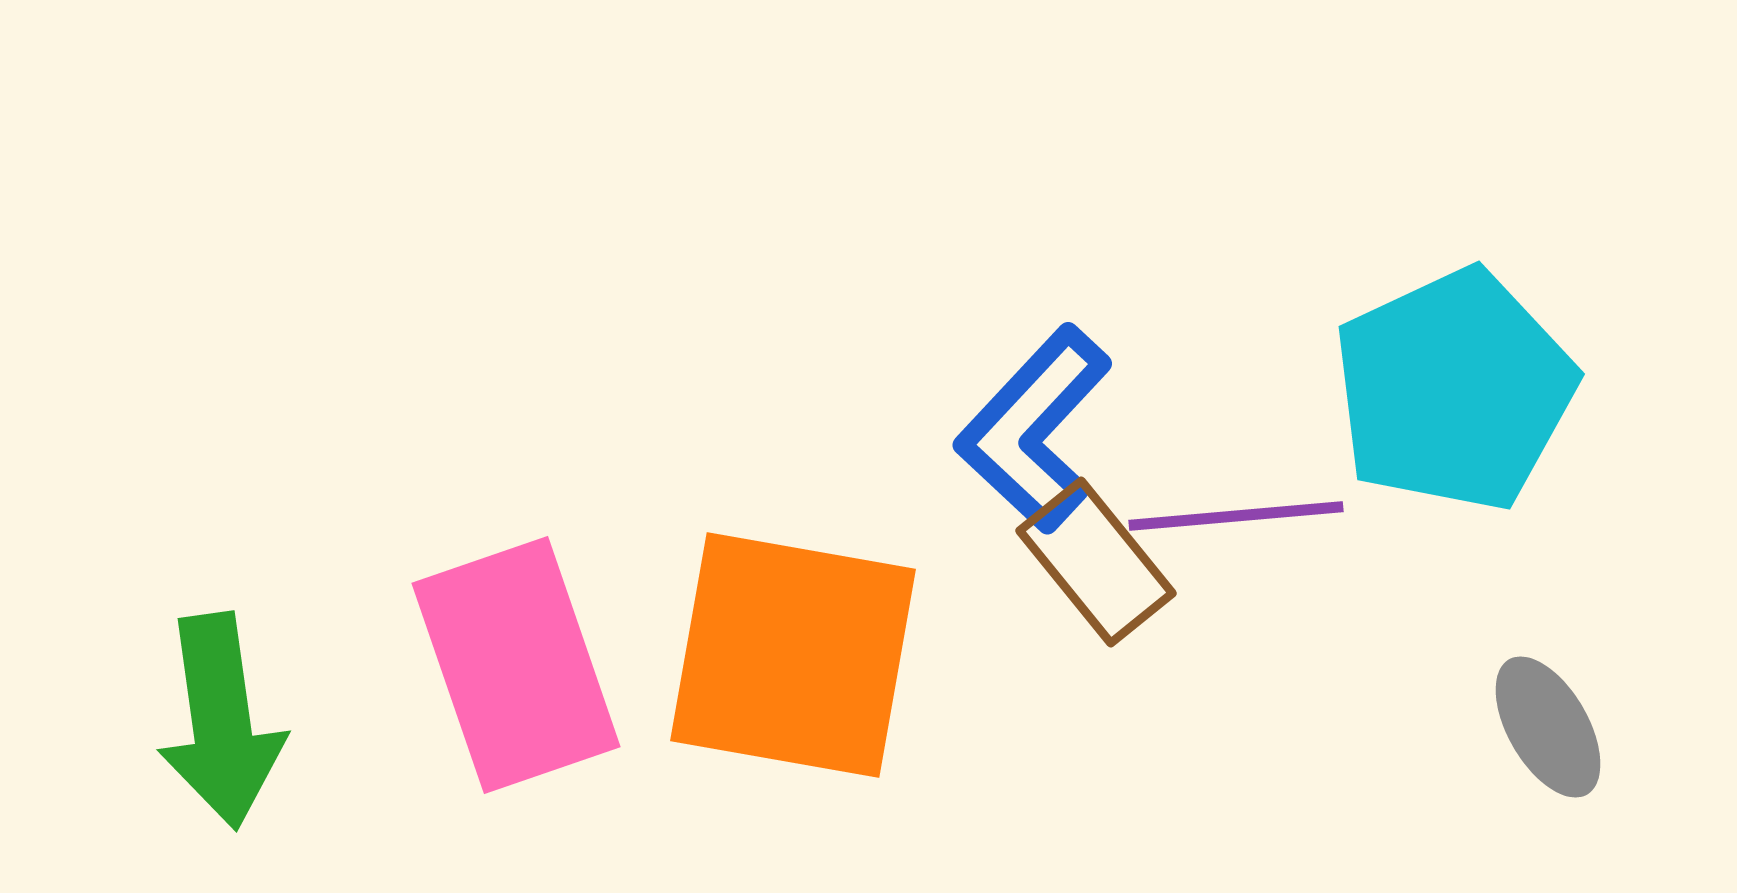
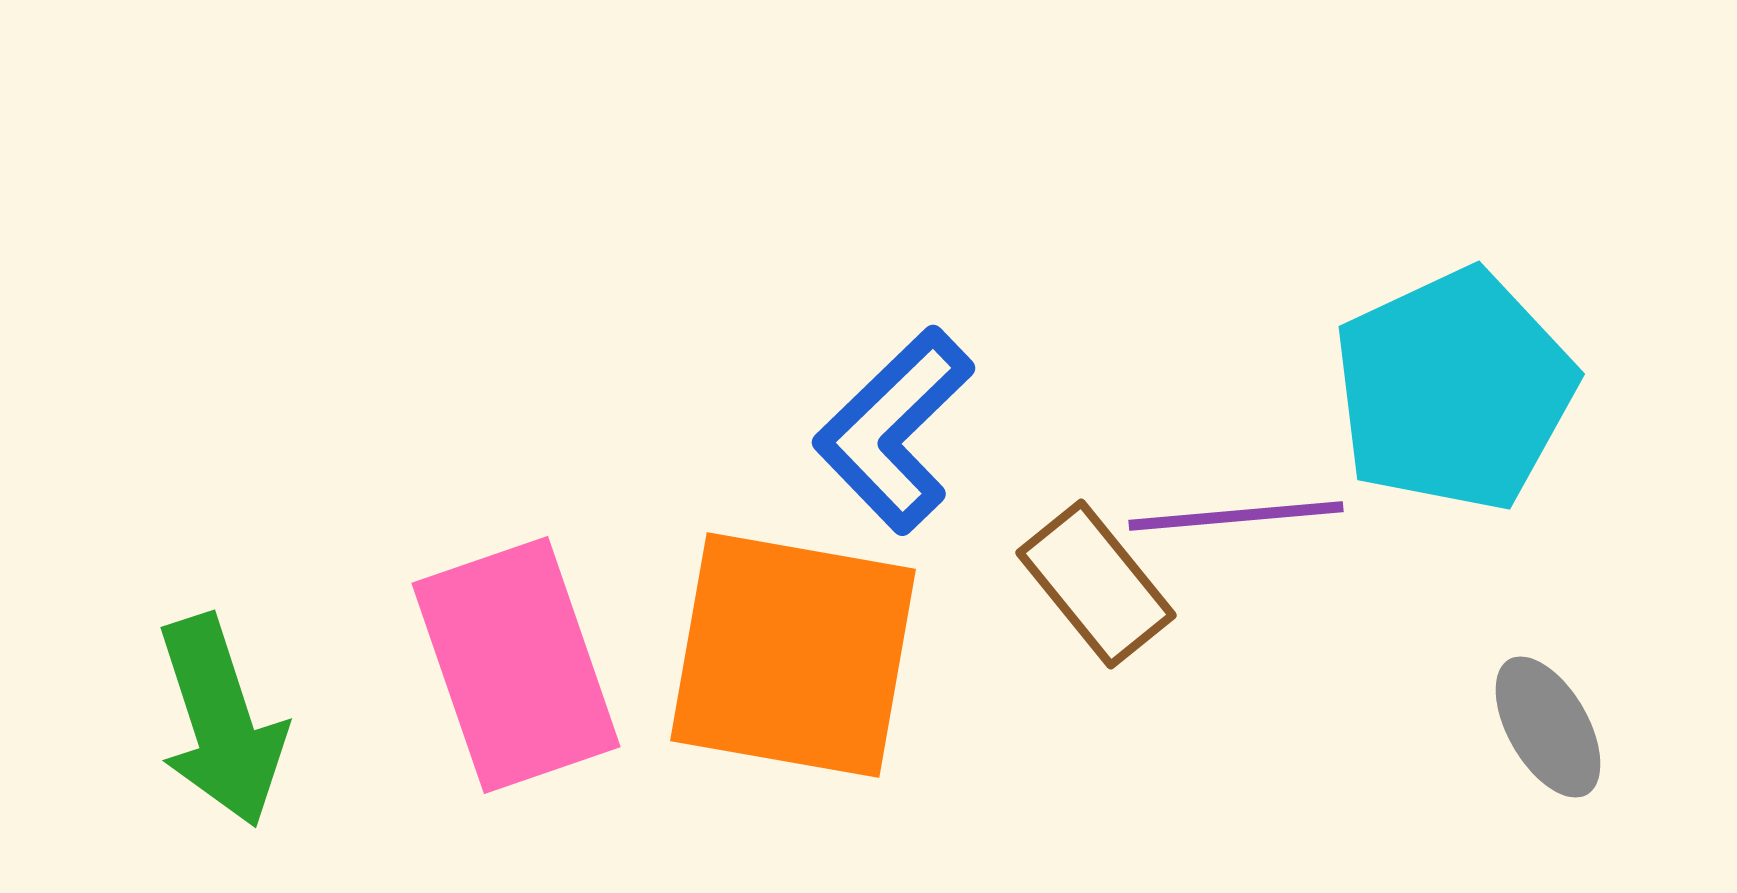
blue L-shape: moved 140 px left, 1 px down; rotated 3 degrees clockwise
brown rectangle: moved 22 px down
green arrow: rotated 10 degrees counterclockwise
